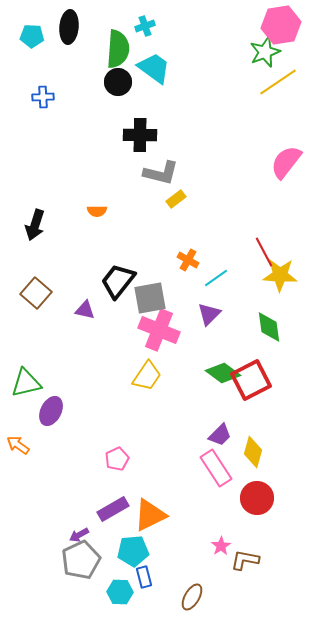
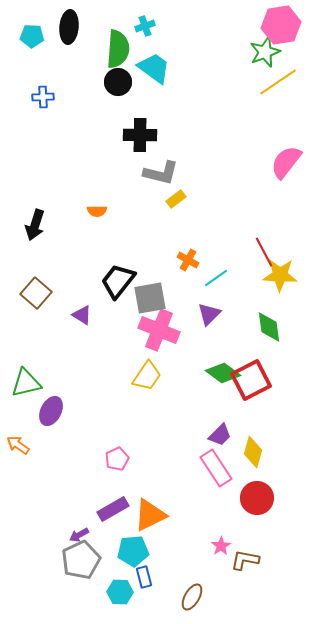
purple triangle at (85, 310): moved 3 px left, 5 px down; rotated 20 degrees clockwise
